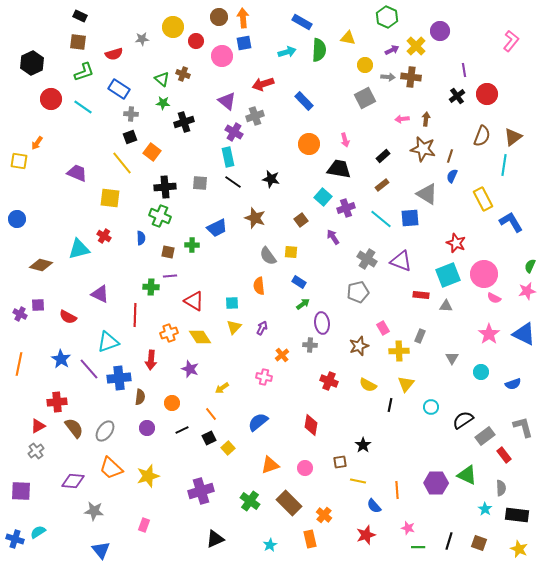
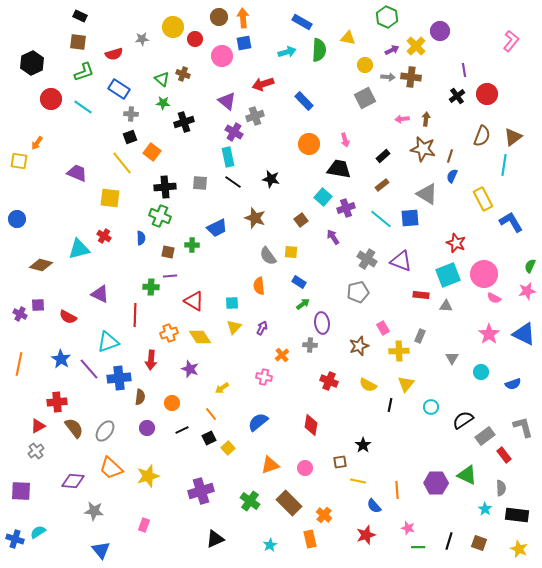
red circle at (196, 41): moved 1 px left, 2 px up
